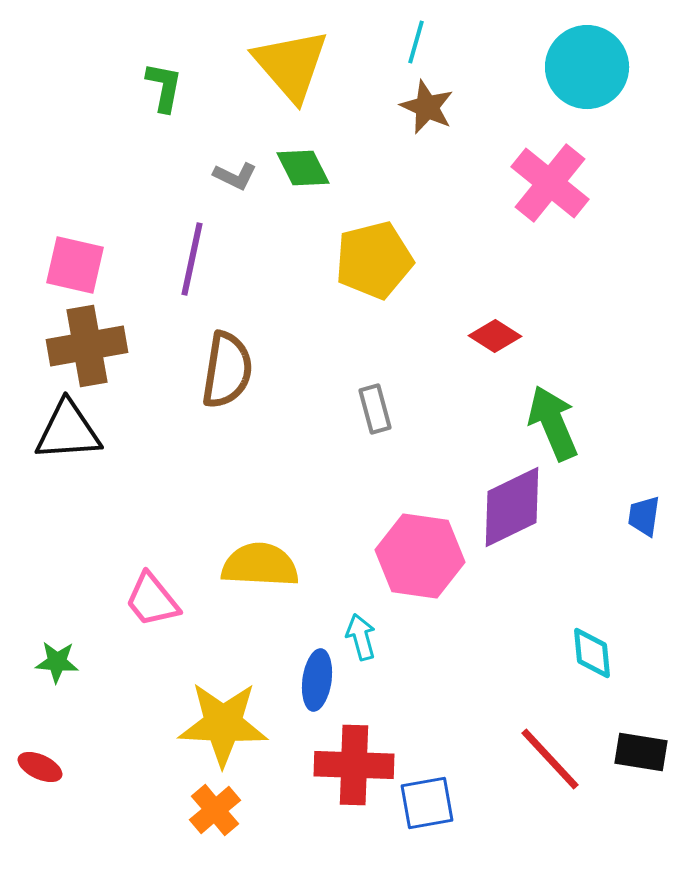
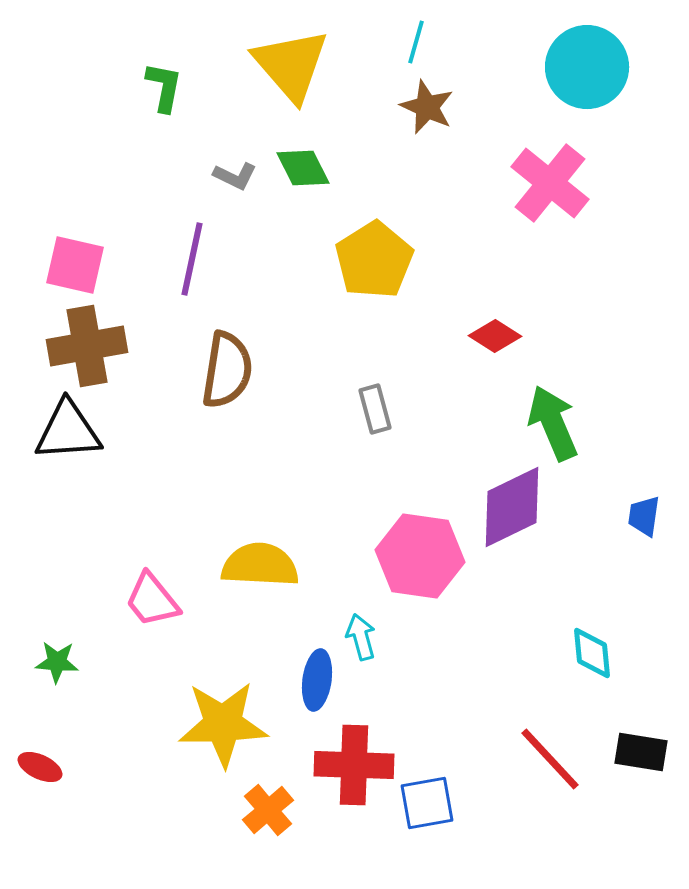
yellow pentagon: rotated 18 degrees counterclockwise
yellow star: rotated 4 degrees counterclockwise
orange cross: moved 53 px right
